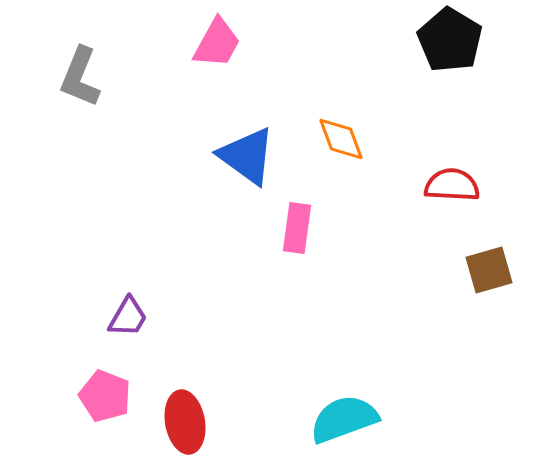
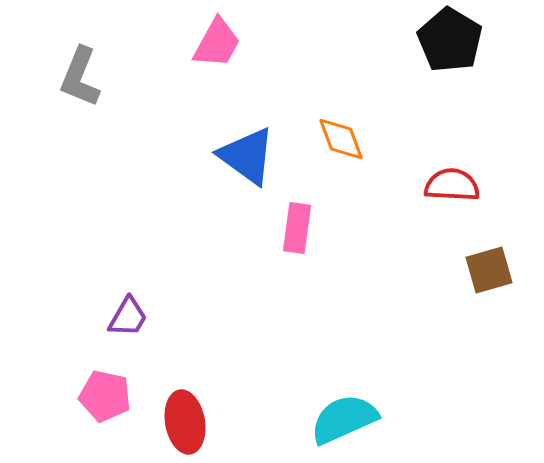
pink pentagon: rotated 9 degrees counterclockwise
cyan semicircle: rotated 4 degrees counterclockwise
